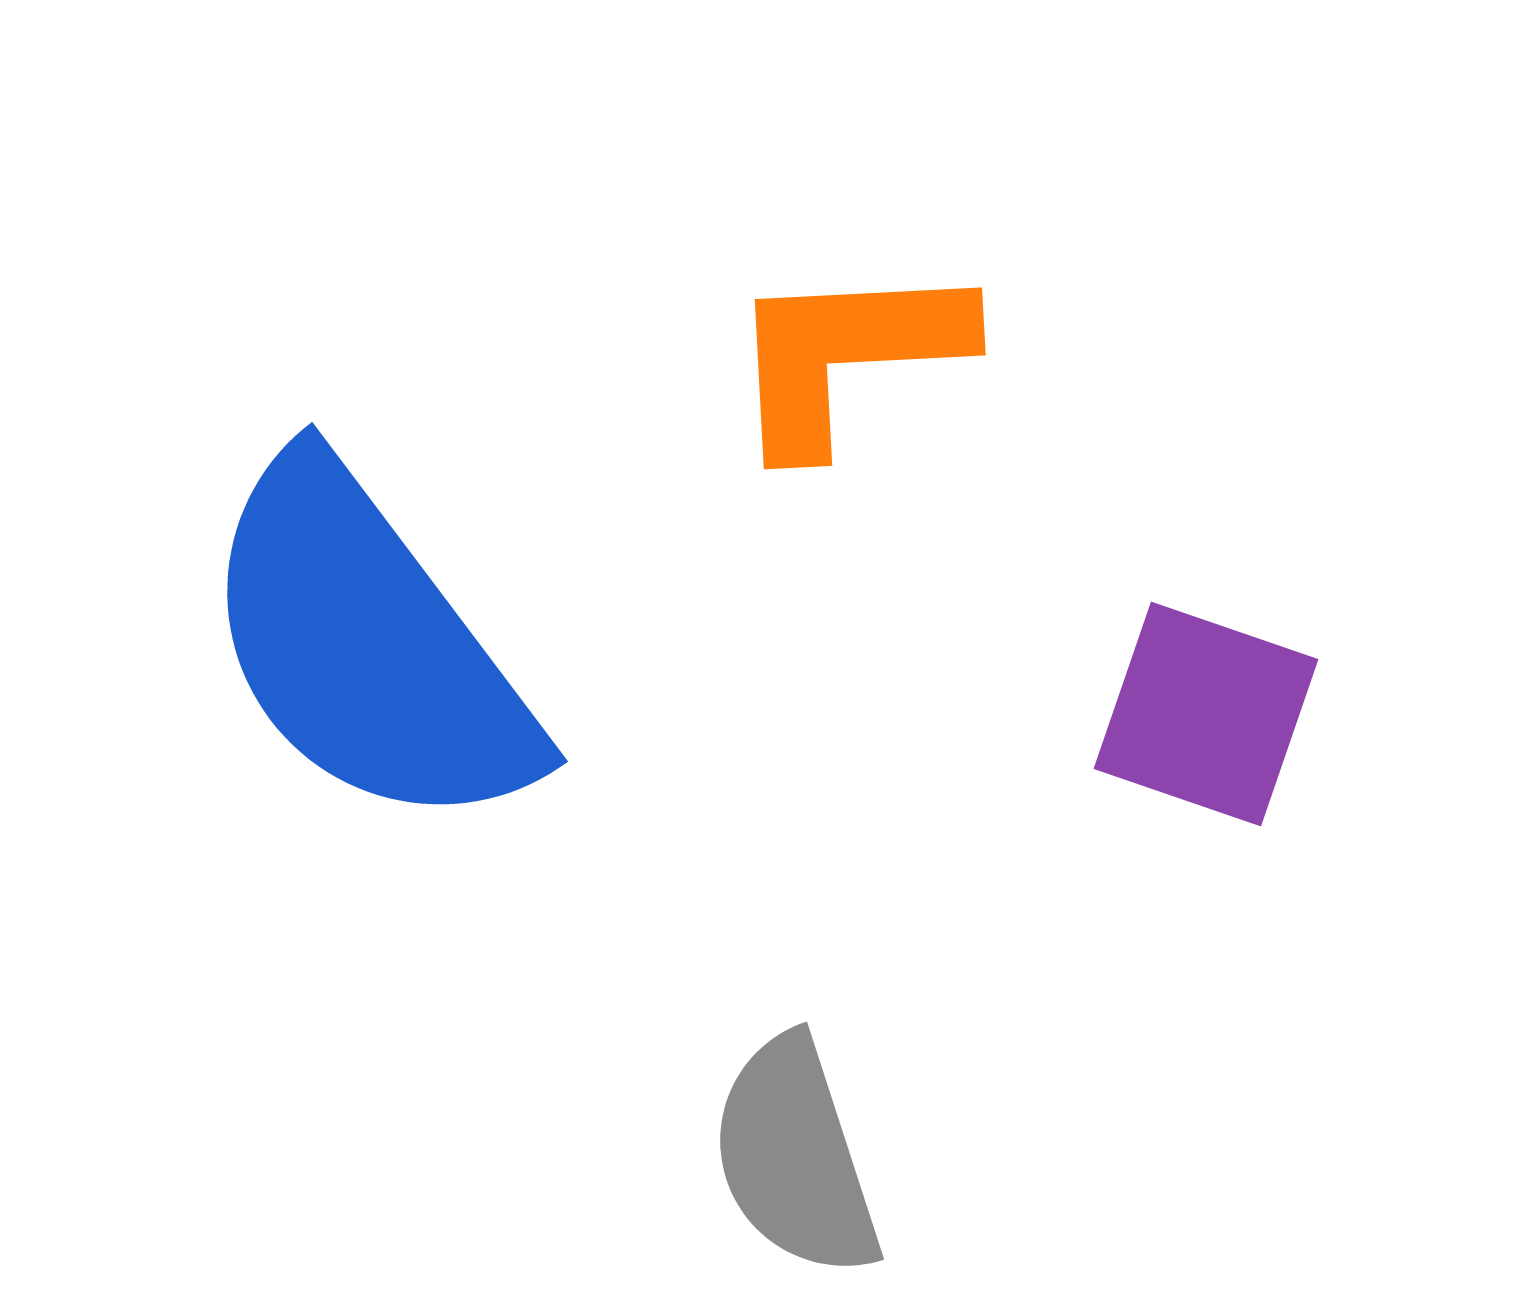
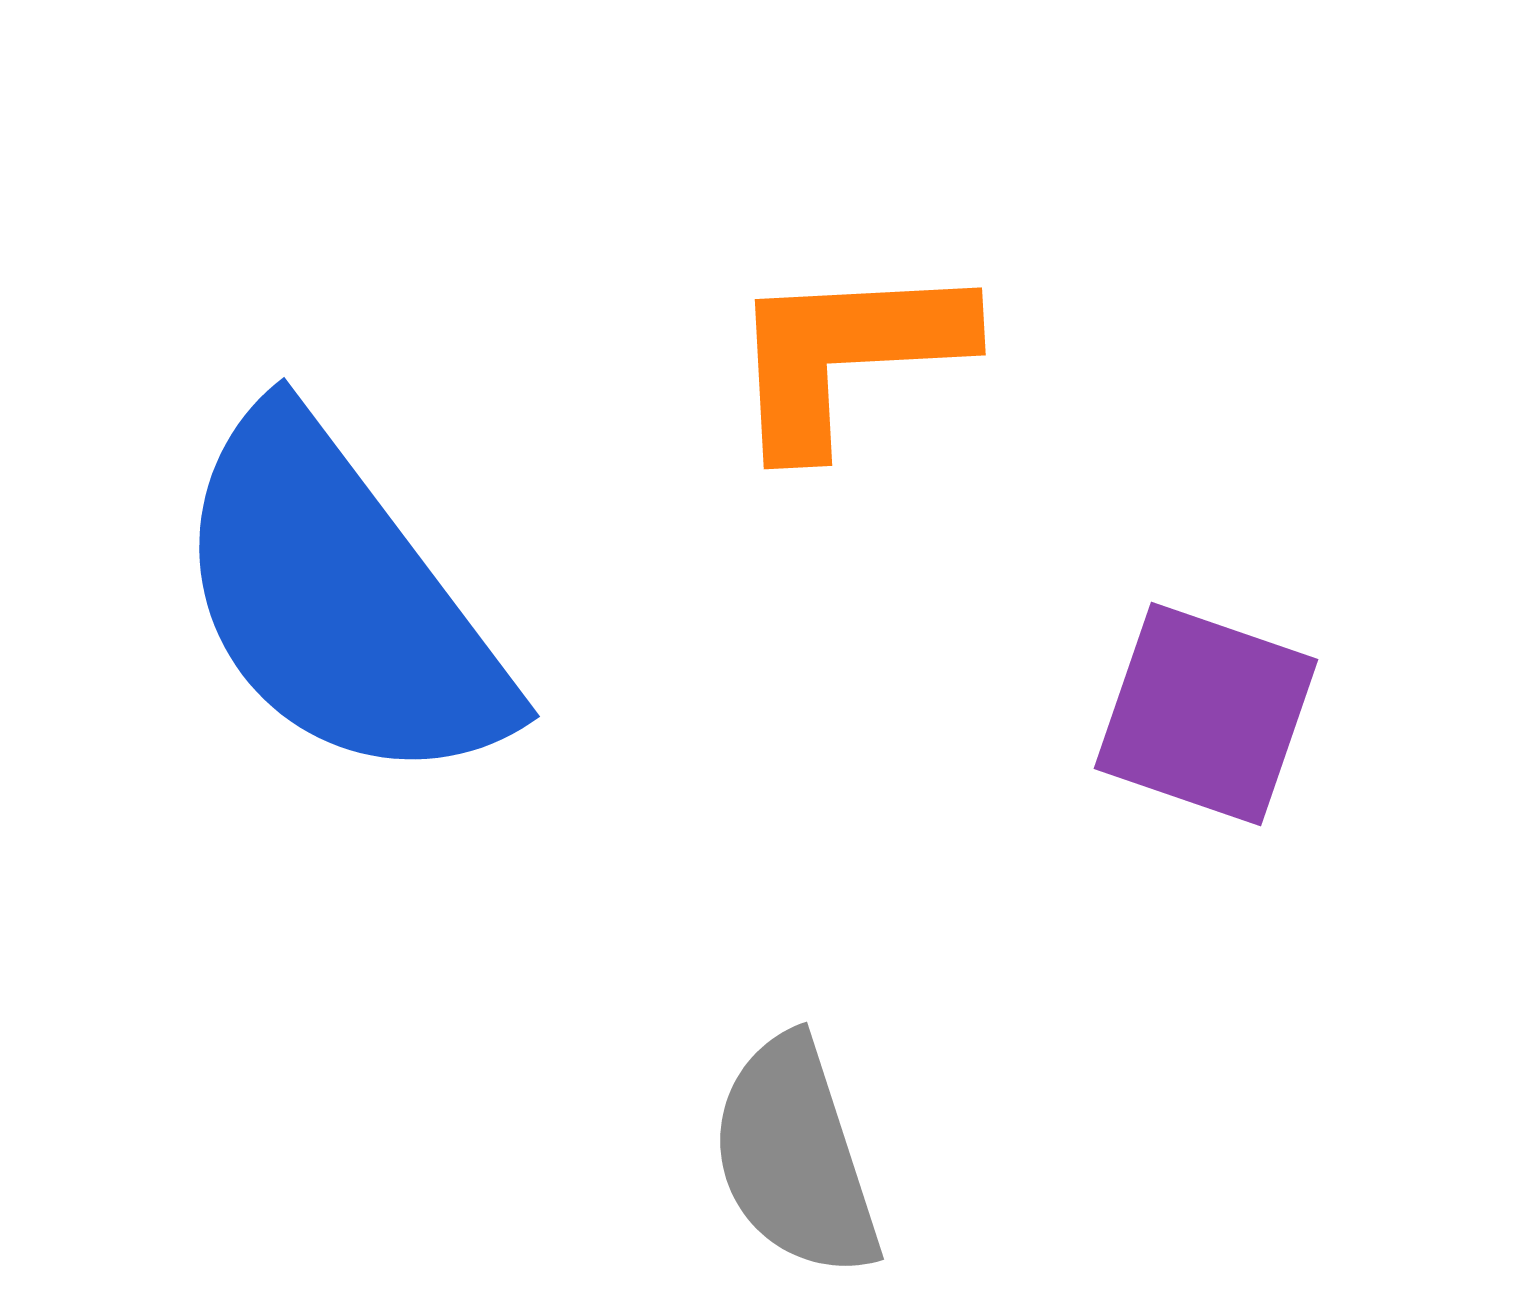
blue semicircle: moved 28 px left, 45 px up
